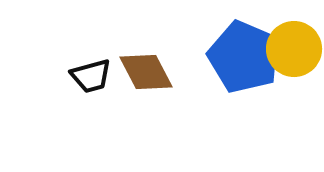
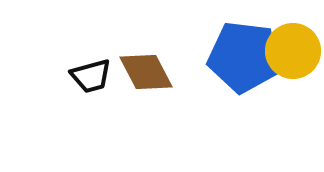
yellow circle: moved 1 px left, 2 px down
blue pentagon: rotated 16 degrees counterclockwise
